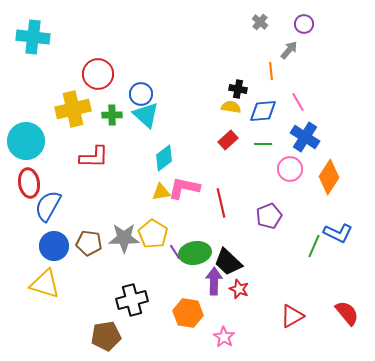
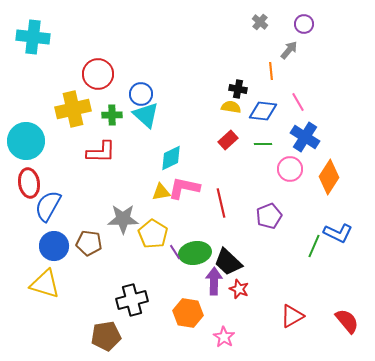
blue diamond at (263, 111): rotated 12 degrees clockwise
red L-shape at (94, 157): moved 7 px right, 5 px up
cyan diamond at (164, 158): moved 7 px right; rotated 12 degrees clockwise
gray star at (124, 238): moved 1 px left, 19 px up
red semicircle at (347, 313): moved 8 px down
